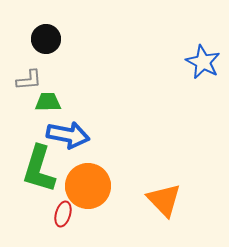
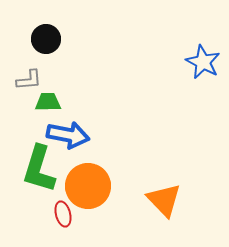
red ellipse: rotated 30 degrees counterclockwise
